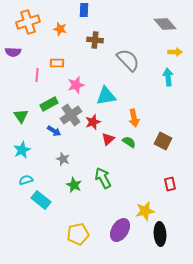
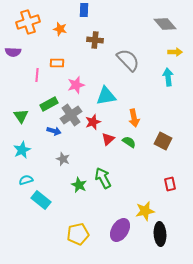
blue arrow: rotated 16 degrees counterclockwise
green star: moved 5 px right
